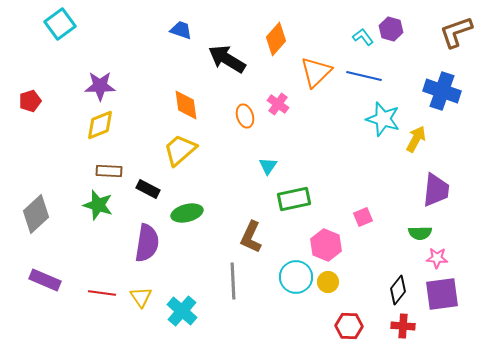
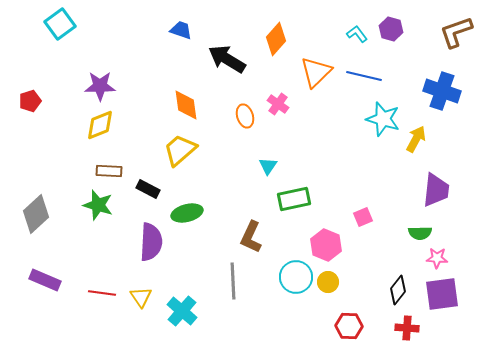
cyan L-shape at (363, 37): moved 6 px left, 3 px up
purple semicircle at (147, 243): moved 4 px right, 1 px up; rotated 6 degrees counterclockwise
red cross at (403, 326): moved 4 px right, 2 px down
